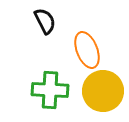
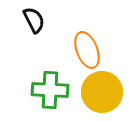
black semicircle: moved 11 px left, 1 px up
yellow circle: moved 1 px left, 1 px down
